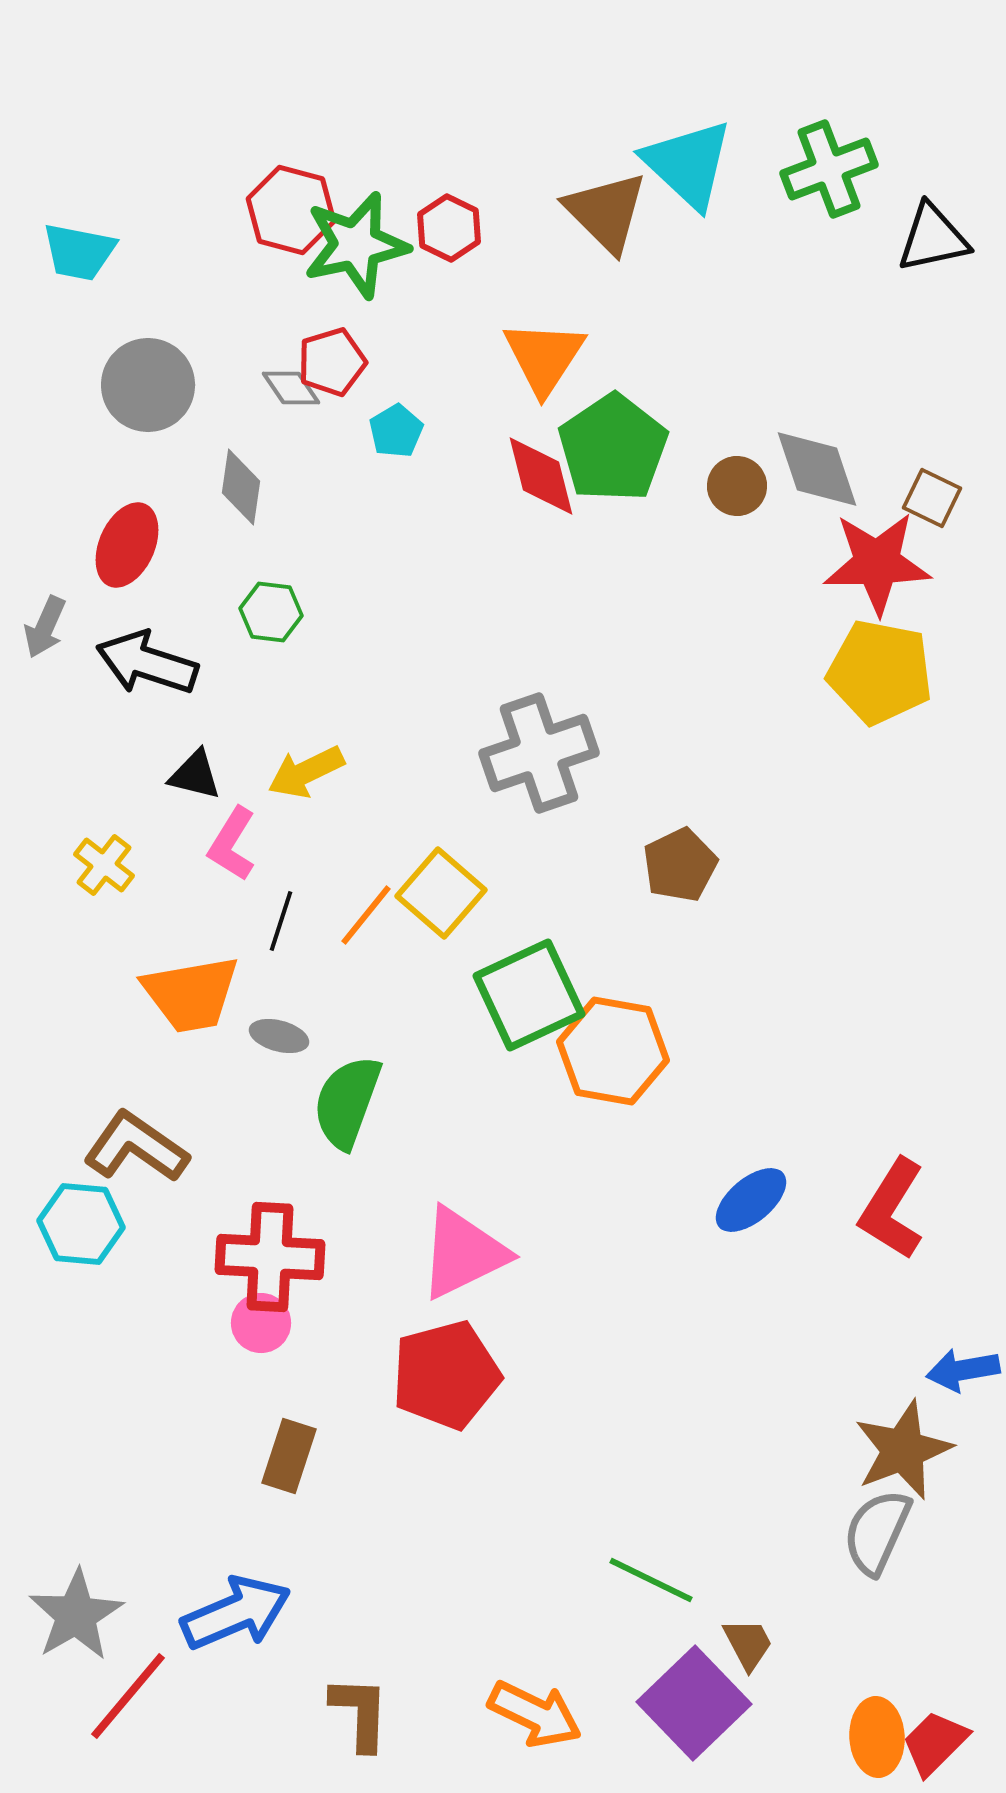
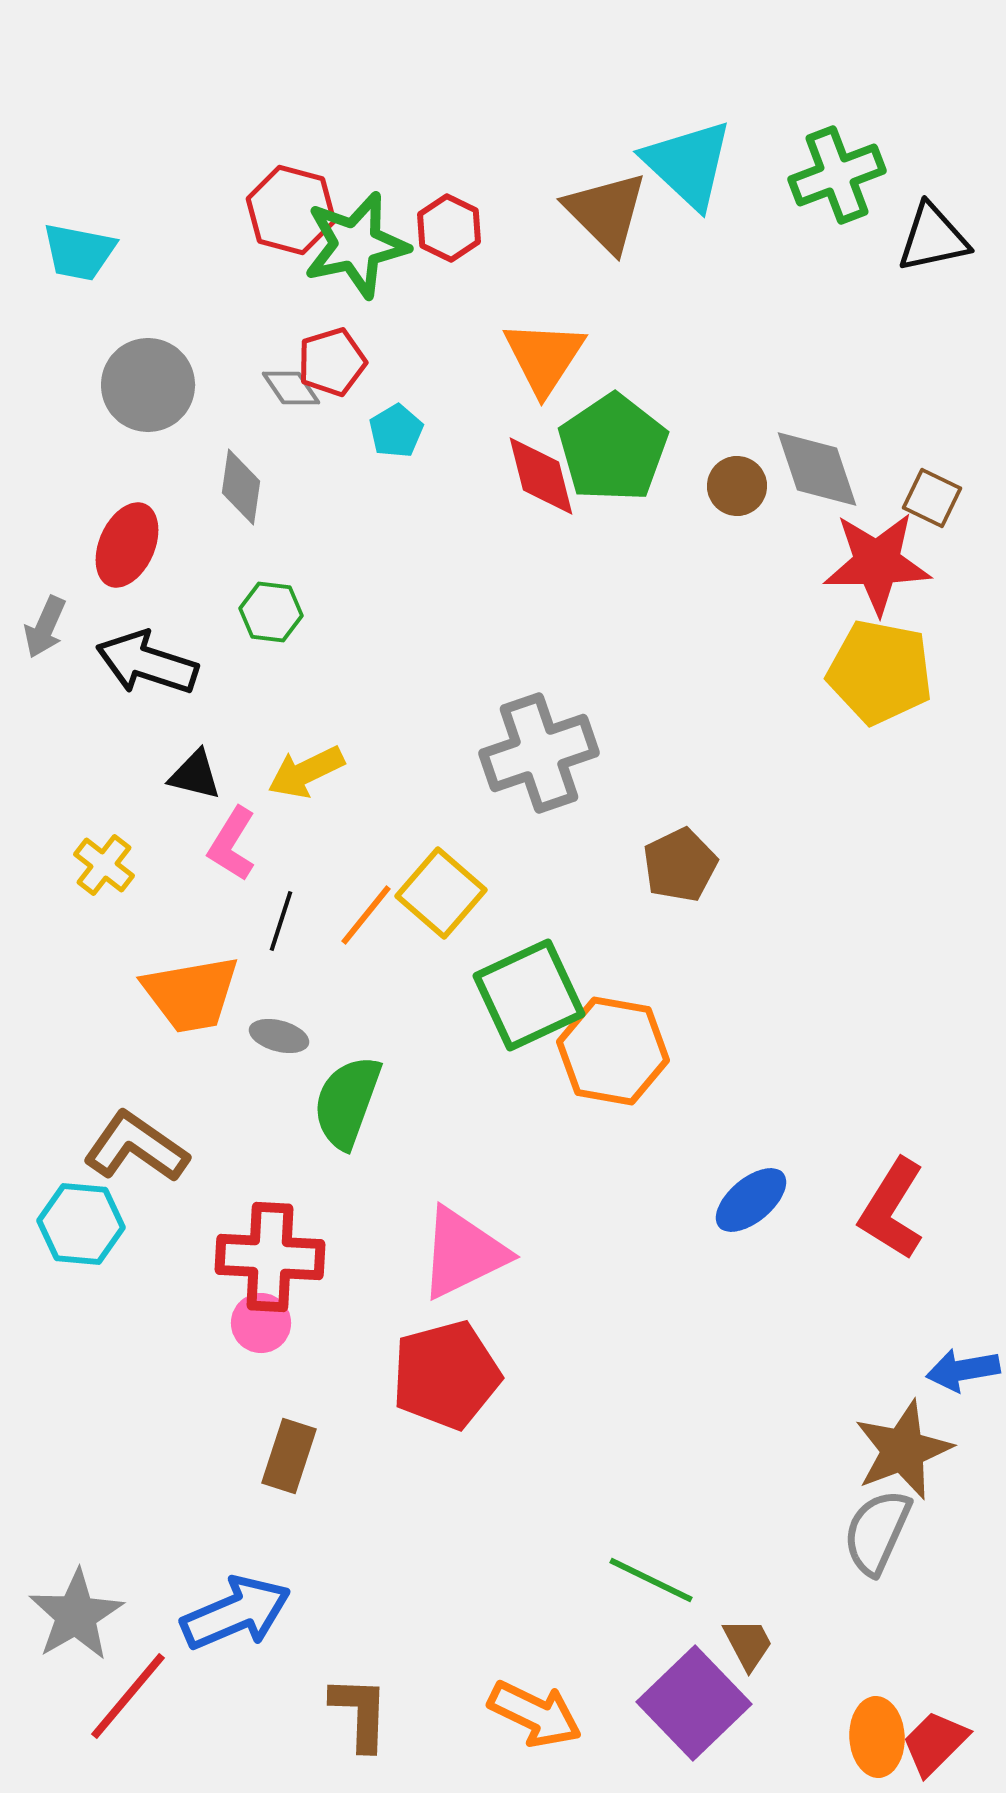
green cross at (829, 169): moved 8 px right, 6 px down
